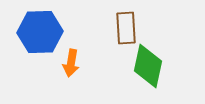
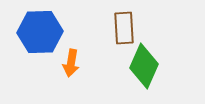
brown rectangle: moved 2 px left
green diamond: moved 4 px left; rotated 12 degrees clockwise
